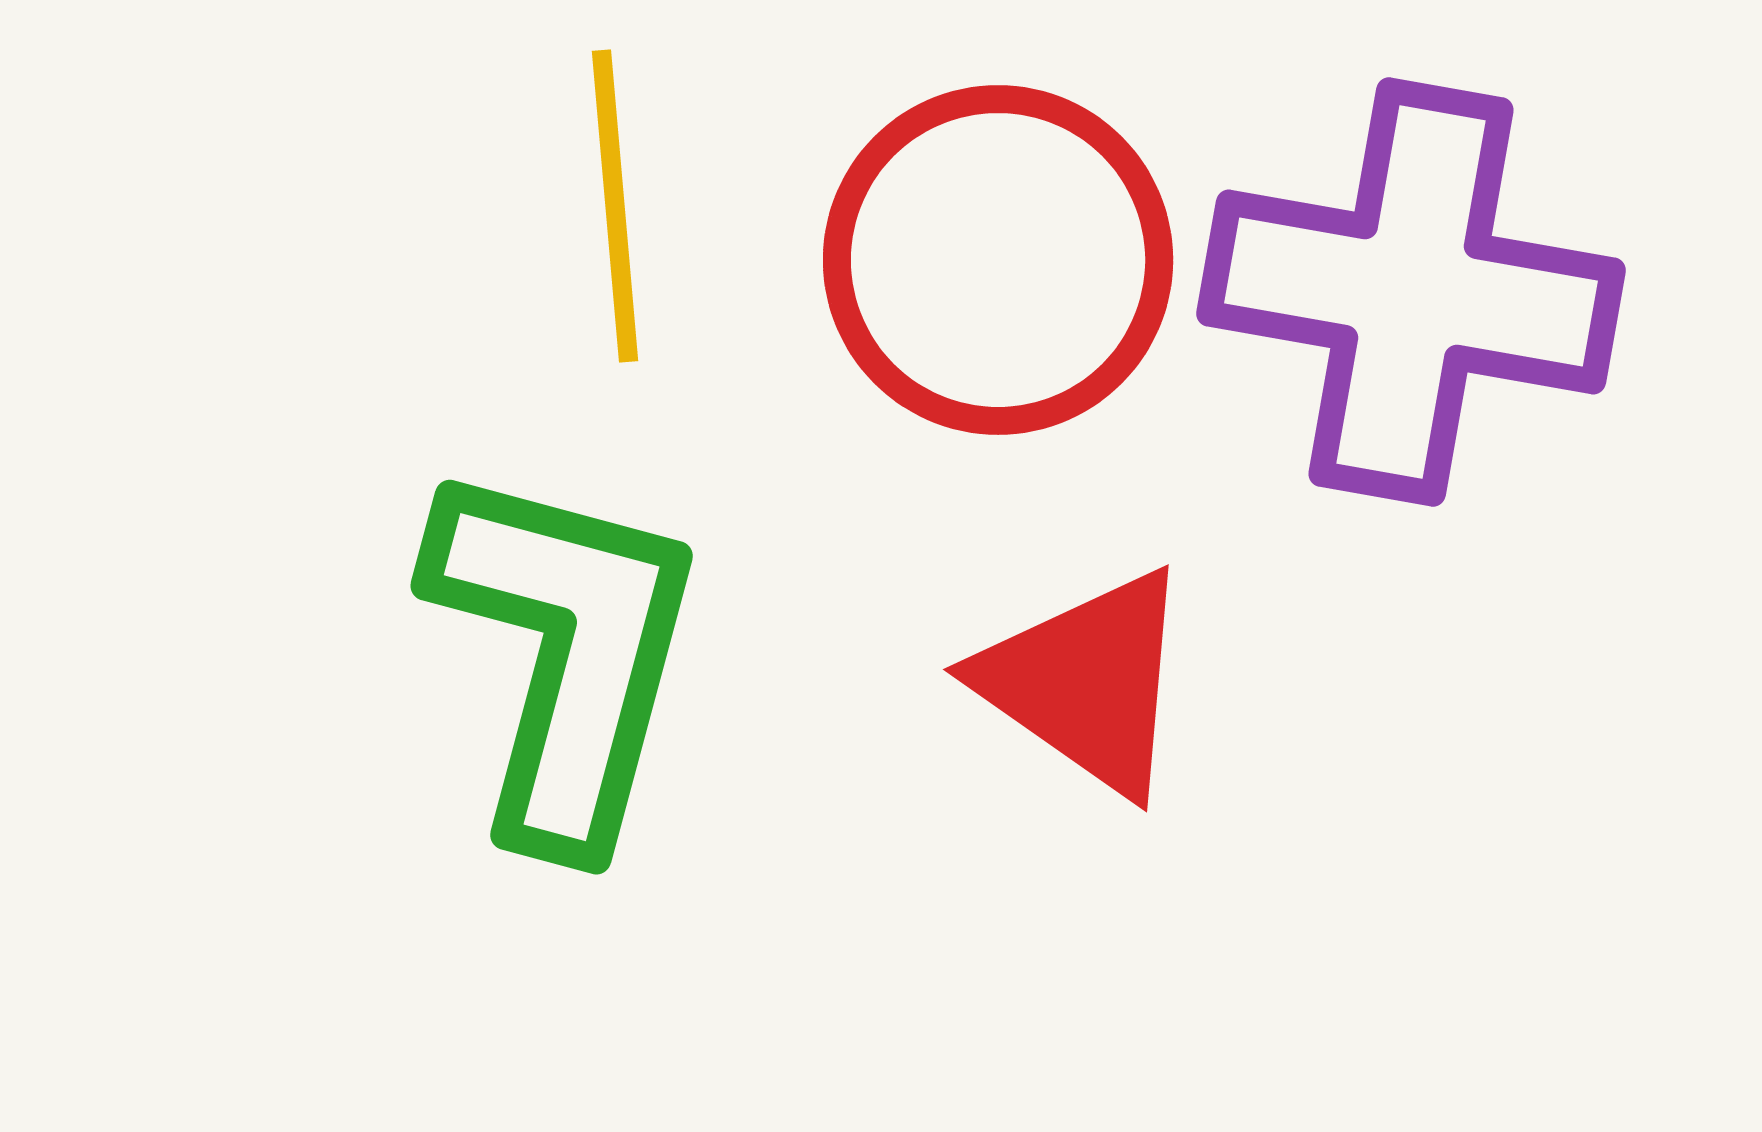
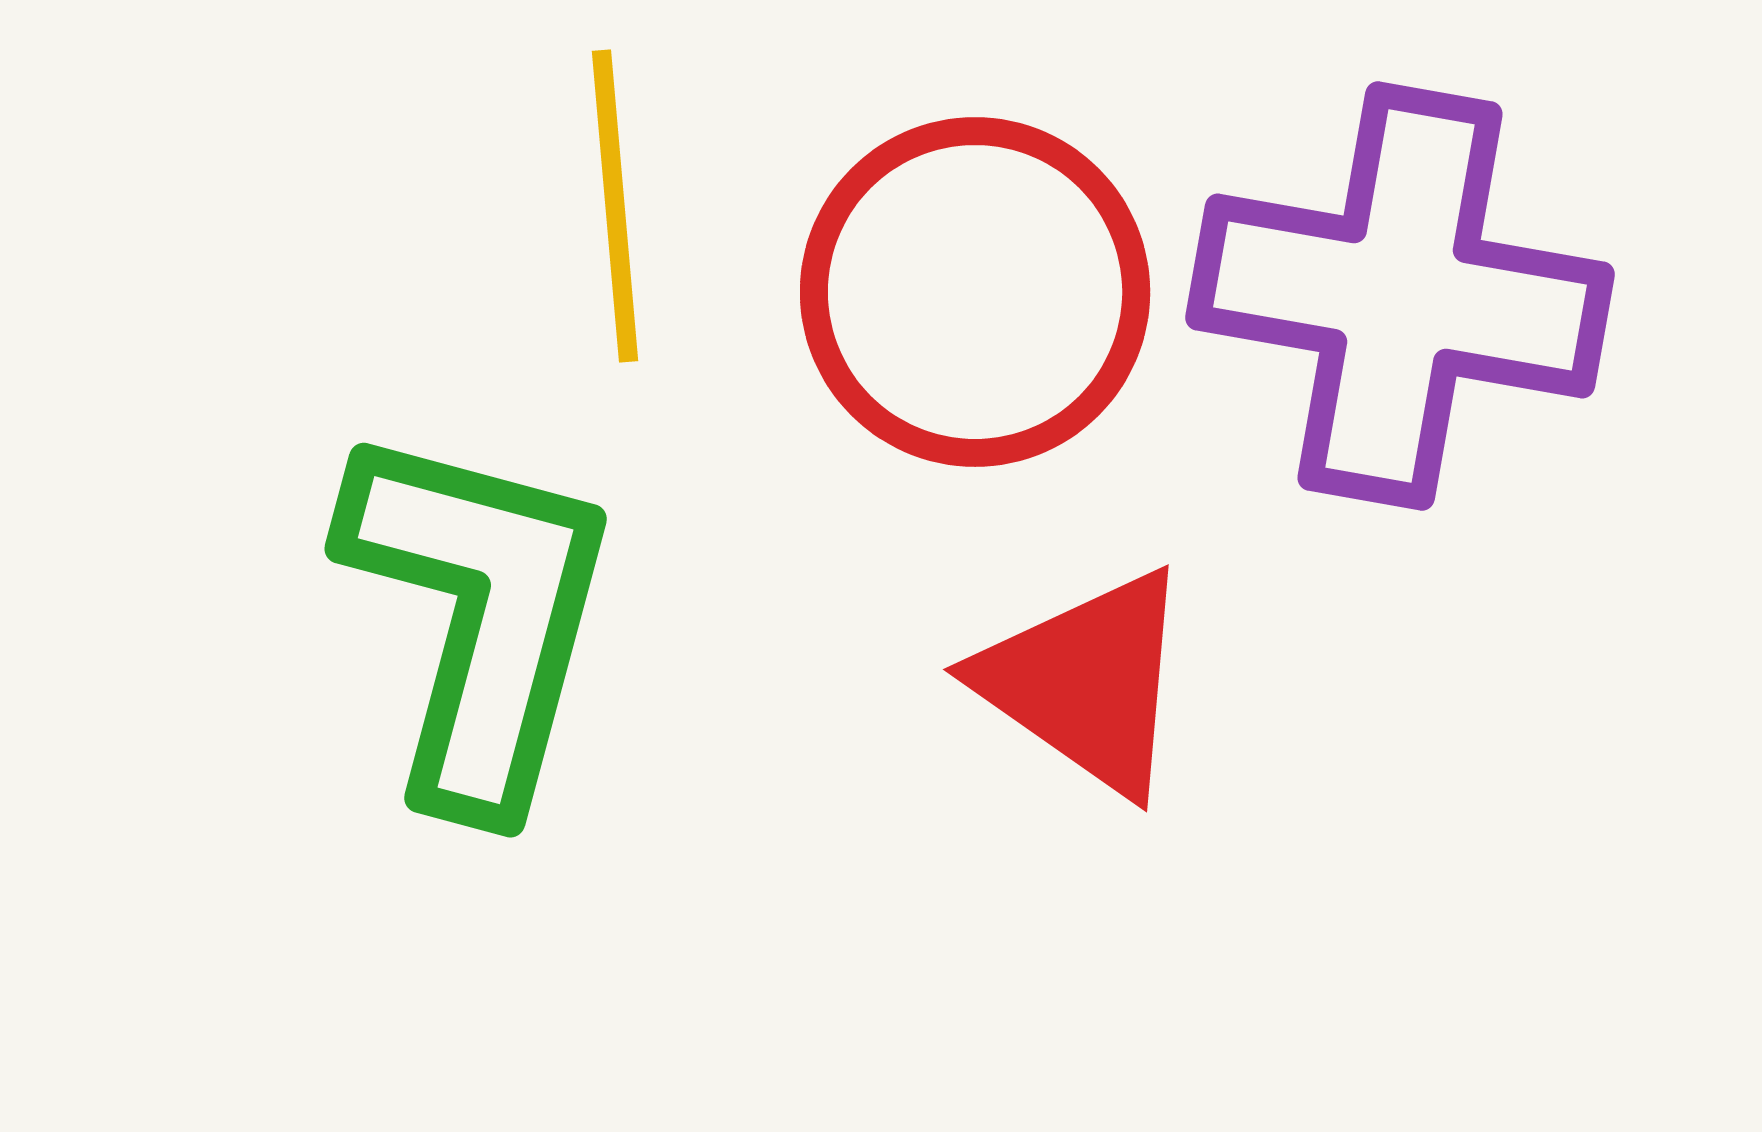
red circle: moved 23 px left, 32 px down
purple cross: moved 11 px left, 4 px down
green L-shape: moved 86 px left, 37 px up
